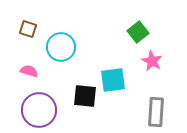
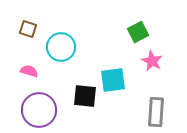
green square: rotated 10 degrees clockwise
